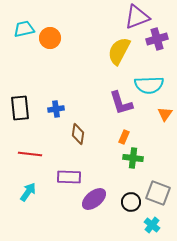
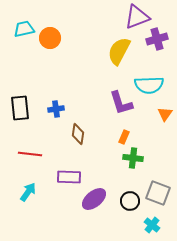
black circle: moved 1 px left, 1 px up
